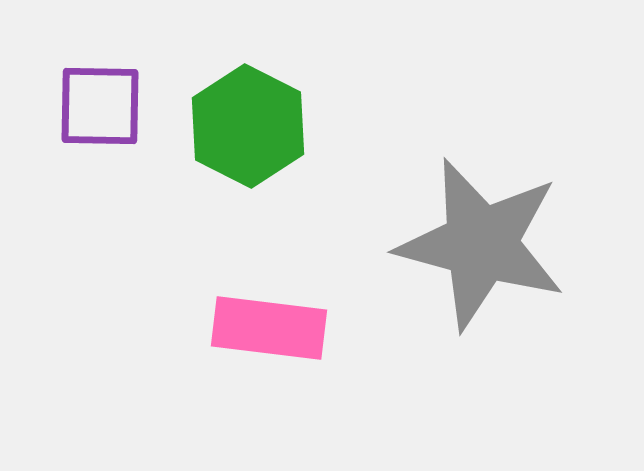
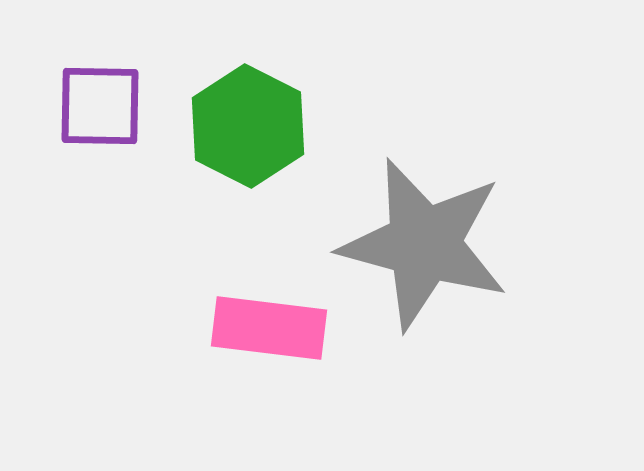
gray star: moved 57 px left
